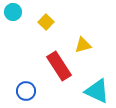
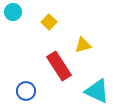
yellow square: moved 3 px right
